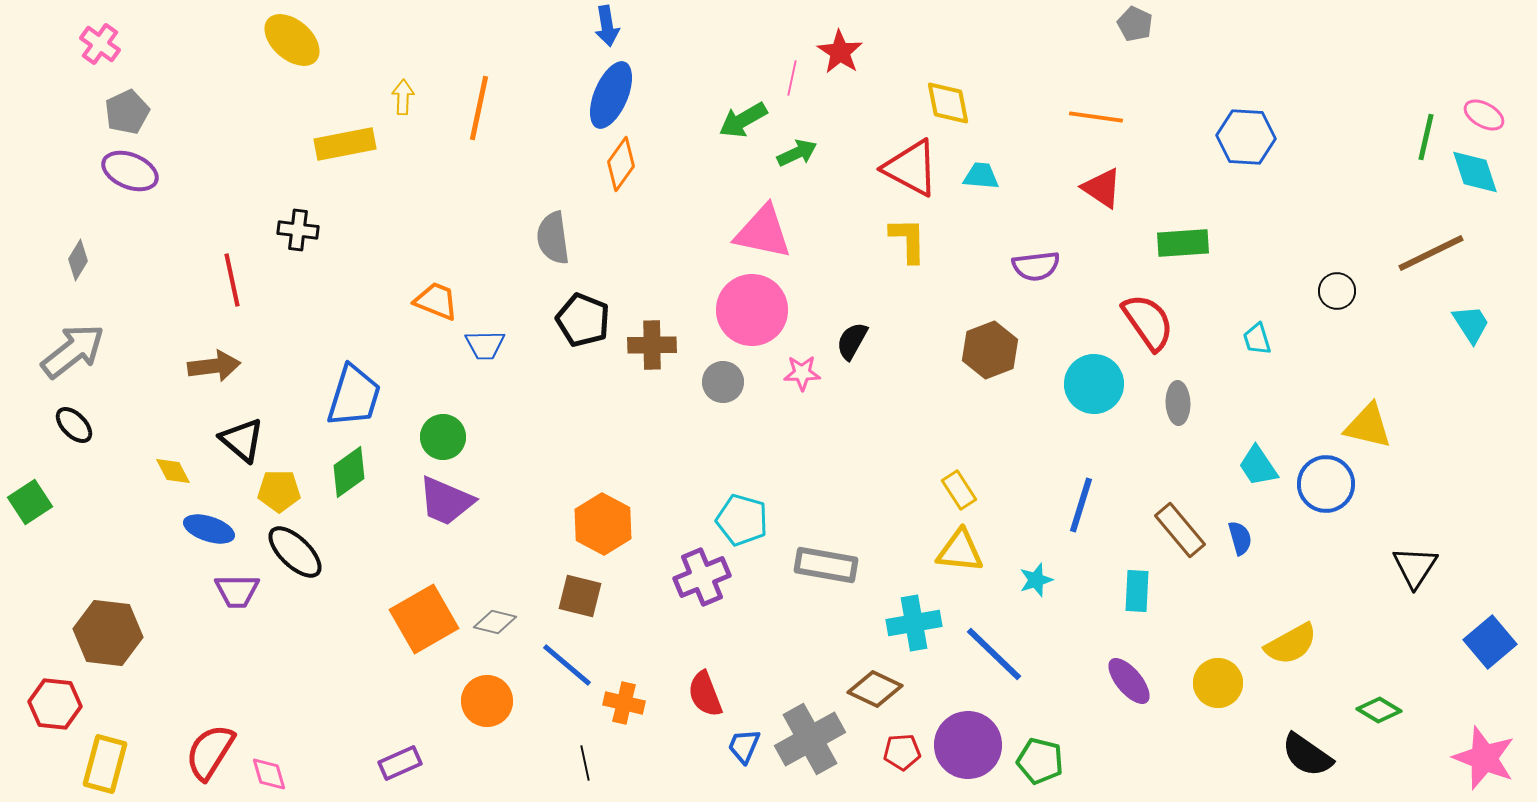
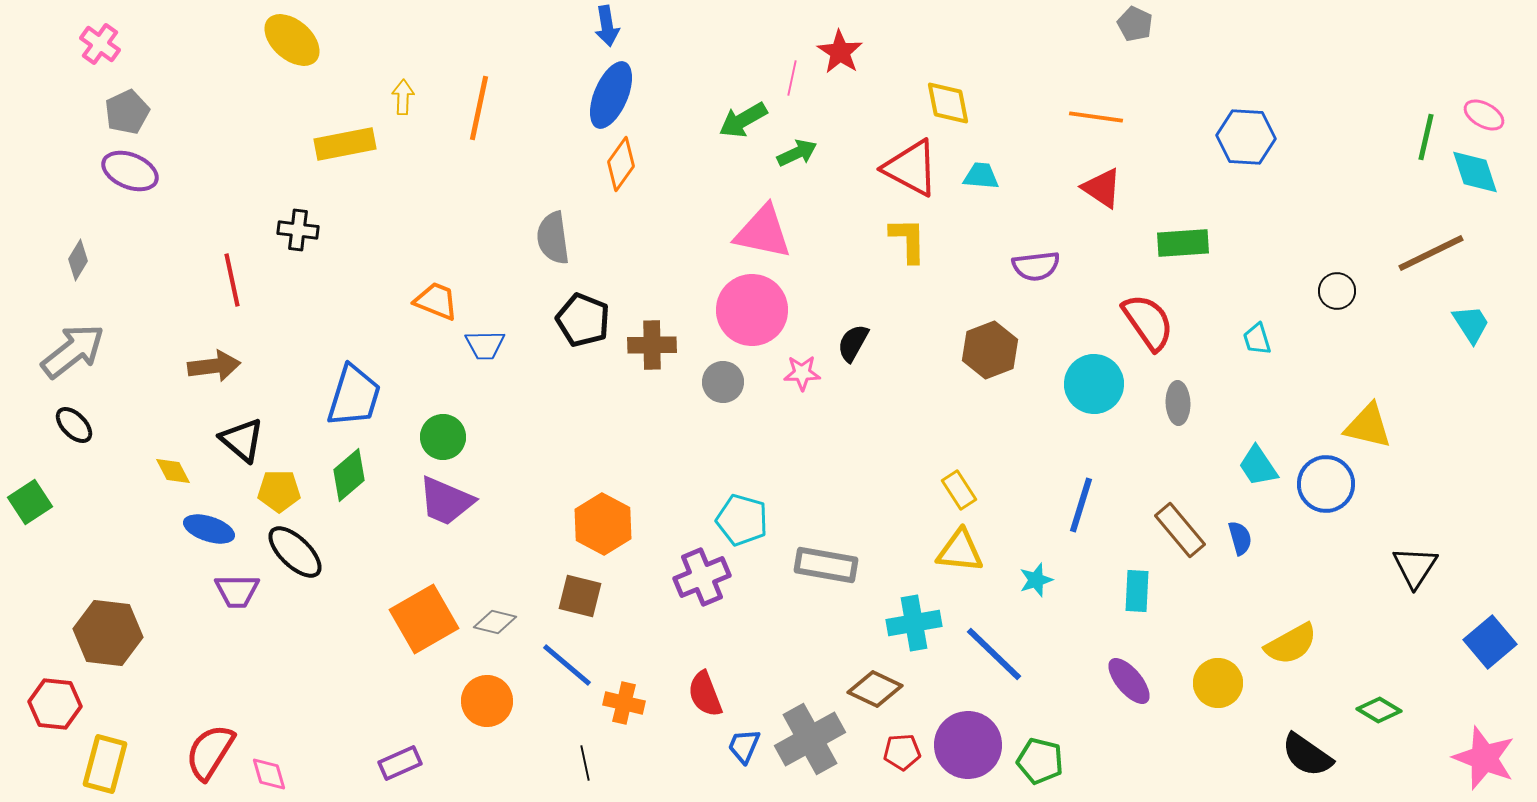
black semicircle at (852, 341): moved 1 px right, 2 px down
green diamond at (349, 472): moved 3 px down; rotated 4 degrees counterclockwise
